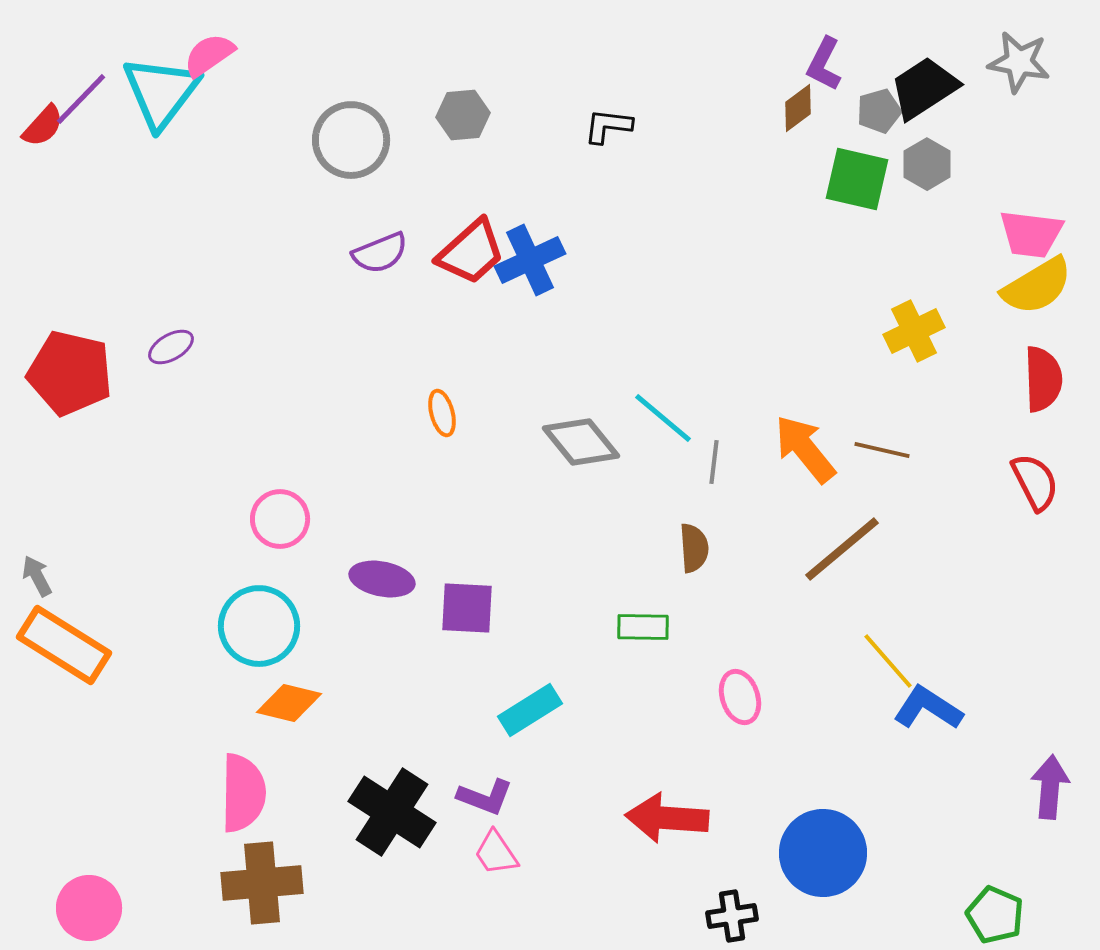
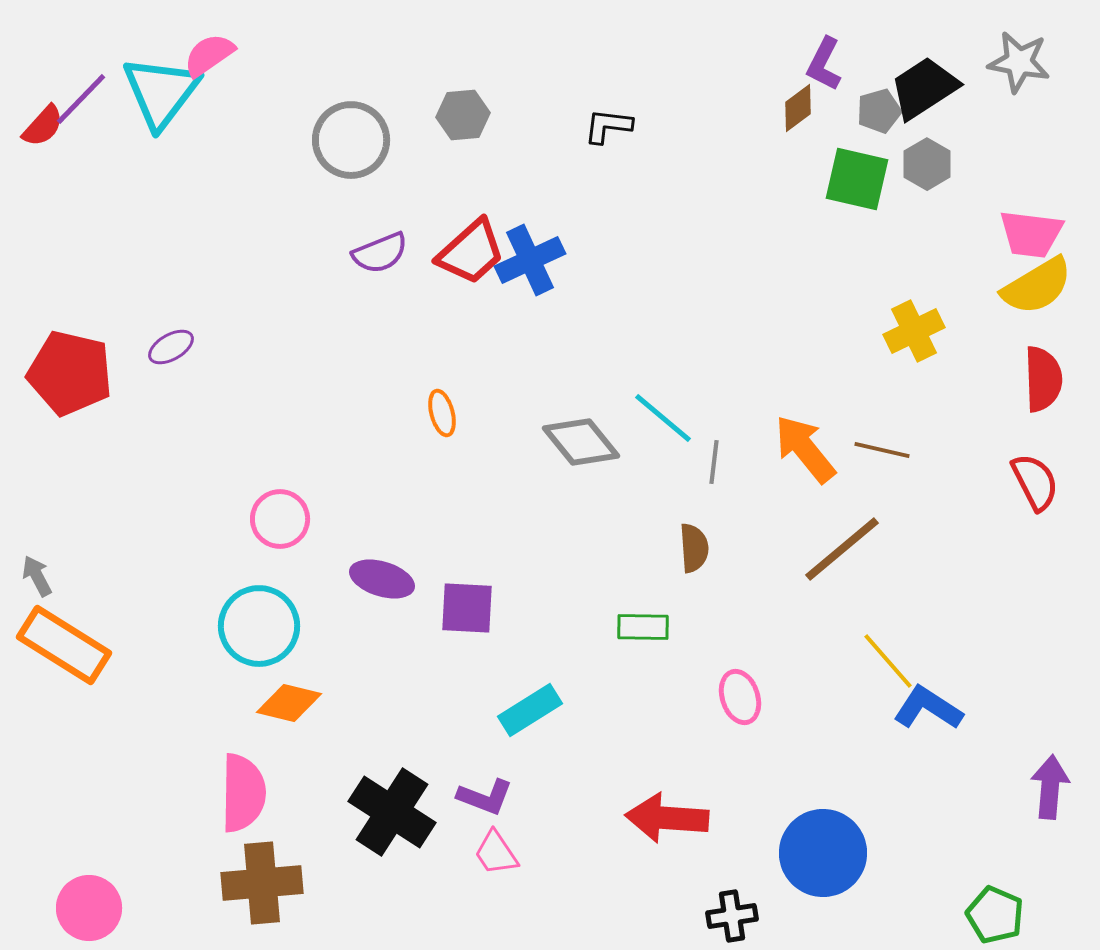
purple ellipse at (382, 579): rotated 6 degrees clockwise
